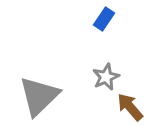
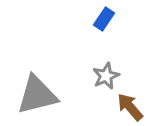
gray star: moved 1 px up
gray triangle: moved 2 px left, 1 px up; rotated 30 degrees clockwise
